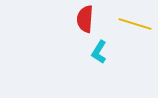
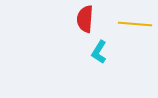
yellow line: rotated 12 degrees counterclockwise
